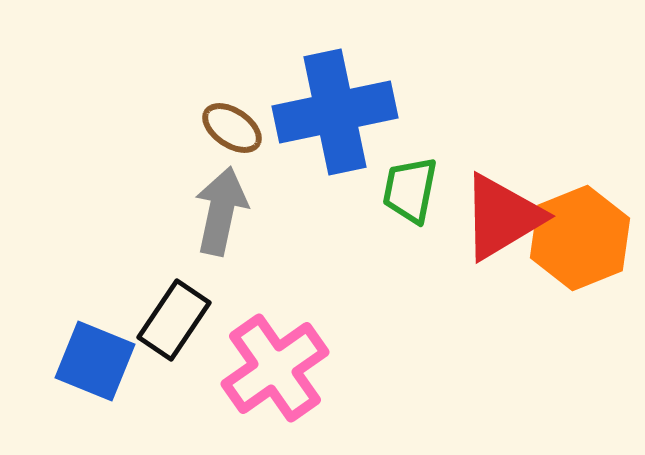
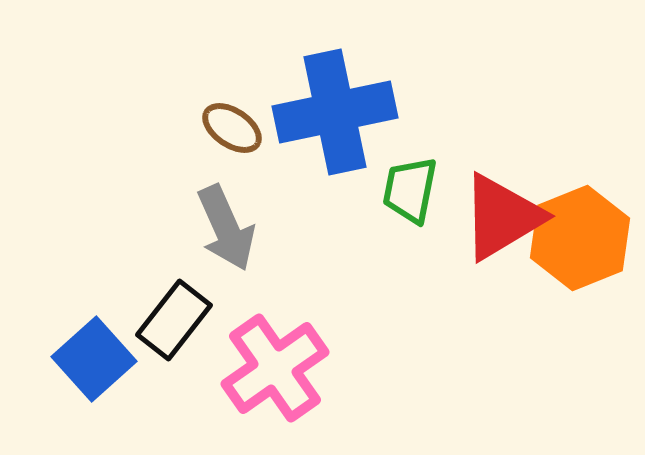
gray arrow: moved 5 px right, 17 px down; rotated 144 degrees clockwise
black rectangle: rotated 4 degrees clockwise
blue square: moved 1 px left, 2 px up; rotated 26 degrees clockwise
